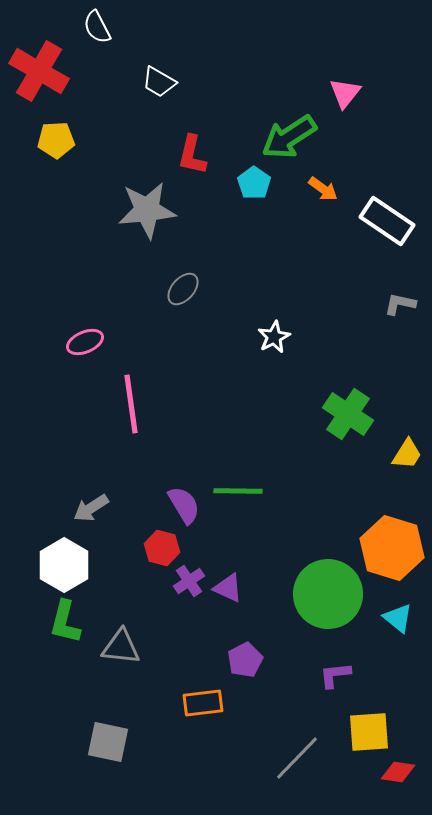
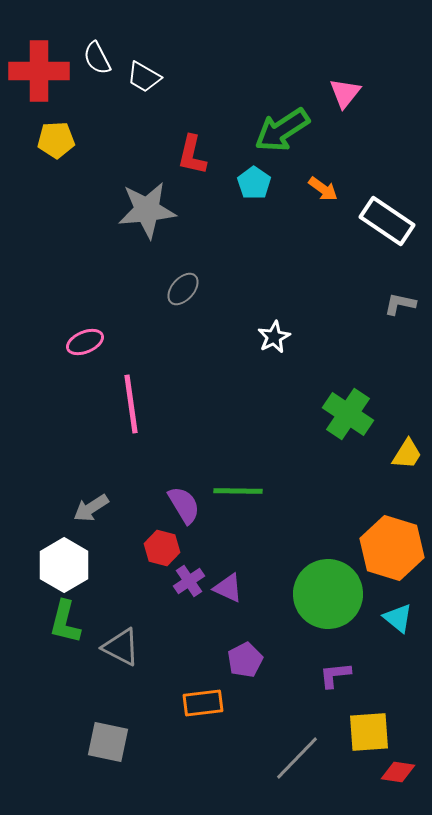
white semicircle: moved 31 px down
red cross: rotated 30 degrees counterclockwise
white trapezoid: moved 15 px left, 5 px up
green arrow: moved 7 px left, 7 px up
gray triangle: rotated 21 degrees clockwise
